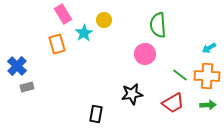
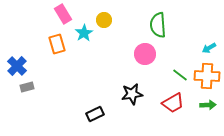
black rectangle: moved 1 px left; rotated 54 degrees clockwise
